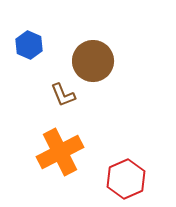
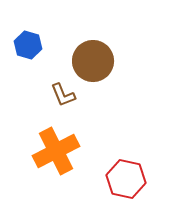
blue hexagon: moved 1 px left; rotated 8 degrees counterclockwise
orange cross: moved 4 px left, 1 px up
red hexagon: rotated 24 degrees counterclockwise
